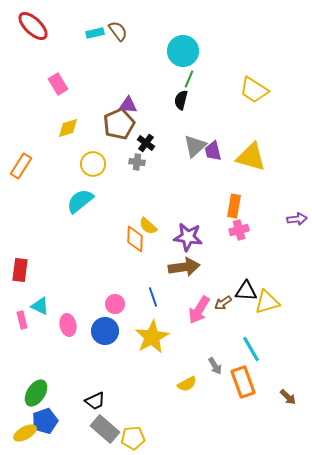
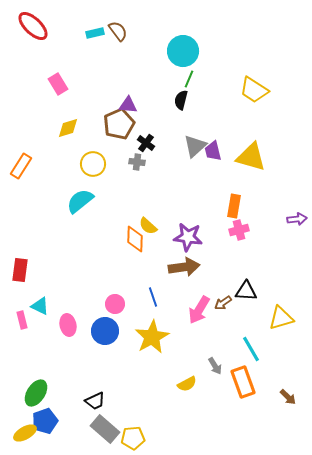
yellow triangle at (267, 302): moved 14 px right, 16 px down
